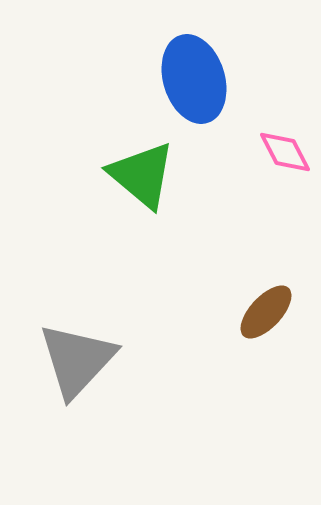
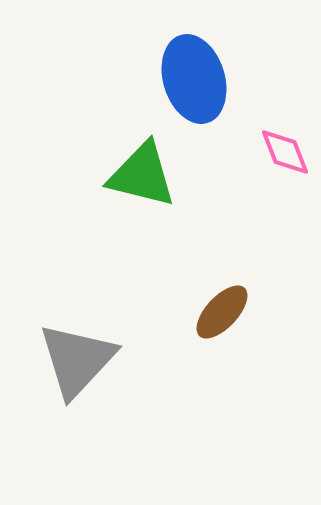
pink diamond: rotated 6 degrees clockwise
green triangle: rotated 26 degrees counterclockwise
brown ellipse: moved 44 px left
